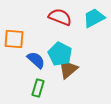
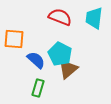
cyan trapezoid: rotated 55 degrees counterclockwise
